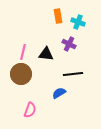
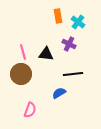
cyan cross: rotated 16 degrees clockwise
pink line: rotated 28 degrees counterclockwise
